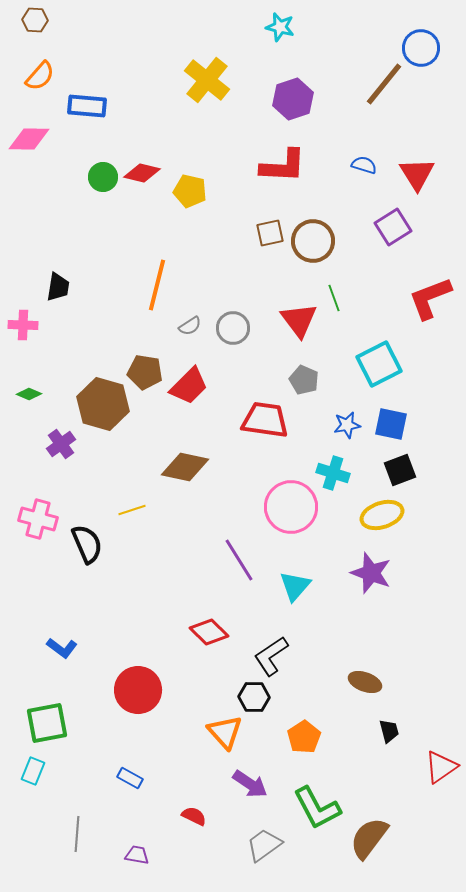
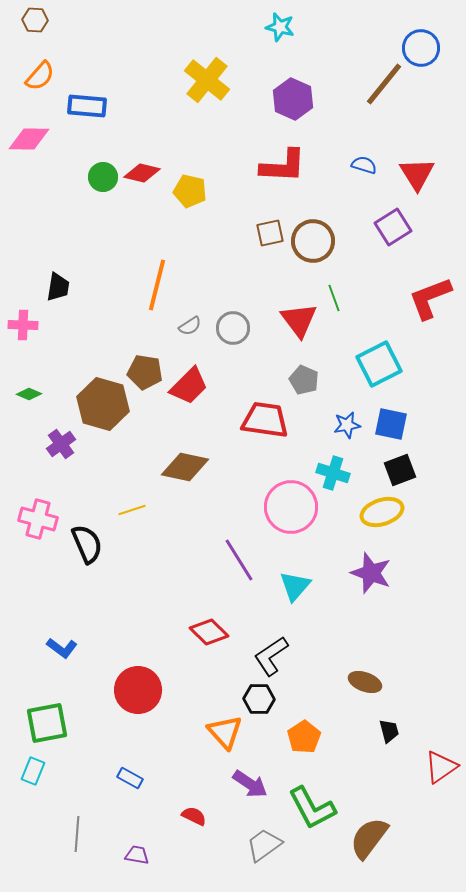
purple hexagon at (293, 99): rotated 18 degrees counterclockwise
yellow ellipse at (382, 515): moved 3 px up
black hexagon at (254, 697): moved 5 px right, 2 px down
green L-shape at (317, 808): moved 5 px left
